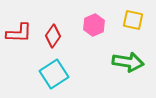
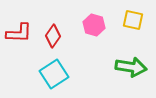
pink hexagon: rotated 20 degrees counterclockwise
green arrow: moved 3 px right, 5 px down
